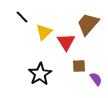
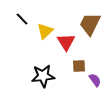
black line: moved 2 px down
brown trapezoid: moved 2 px right; rotated 15 degrees counterclockwise
yellow triangle: moved 1 px right, 1 px up
black star: moved 3 px right, 2 px down; rotated 25 degrees clockwise
purple semicircle: moved 1 px left, 1 px down
